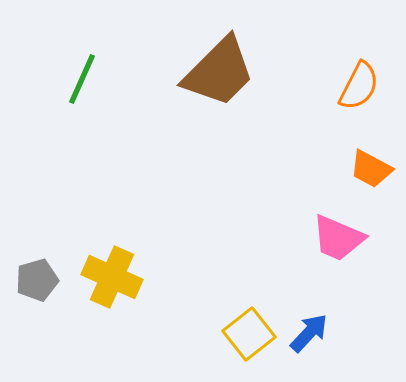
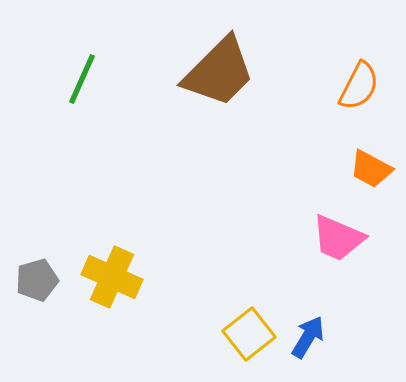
blue arrow: moved 1 px left, 4 px down; rotated 12 degrees counterclockwise
